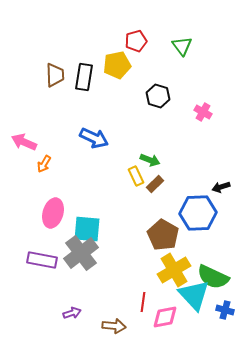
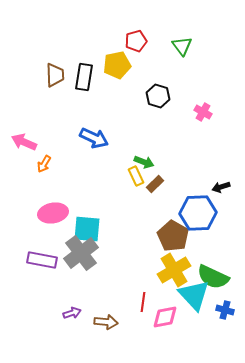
green arrow: moved 6 px left, 2 px down
pink ellipse: rotated 64 degrees clockwise
brown pentagon: moved 10 px right, 1 px down
brown arrow: moved 8 px left, 4 px up
